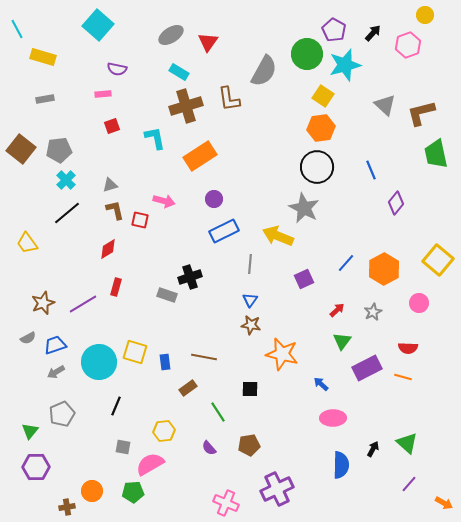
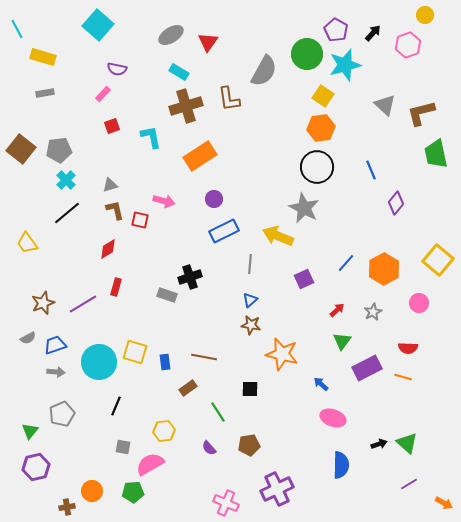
purple pentagon at (334, 30): moved 2 px right
pink rectangle at (103, 94): rotated 42 degrees counterclockwise
gray rectangle at (45, 99): moved 6 px up
cyan L-shape at (155, 138): moved 4 px left, 1 px up
blue triangle at (250, 300): rotated 14 degrees clockwise
gray arrow at (56, 372): rotated 144 degrees counterclockwise
pink ellipse at (333, 418): rotated 20 degrees clockwise
black arrow at (373, 449): moved 6 px right, 5 px up; rotated 42 degrees clockwise
purple hexagon at (36, 467): rotated 12 degrees counterclockwise
purple line at (409, 484): rotated 18 degrees clockwise
